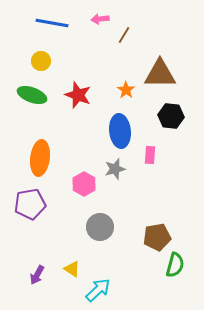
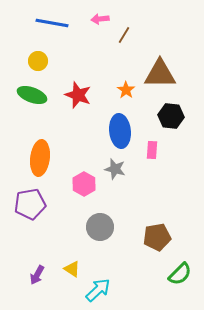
yellow circle: moved 3 px left
pink rectangle: moved 2 px right, 5 px up
gray star: rotated 30 degrees clockwise
green semicircle: moved 5 px right, 9 px down; rotated 30 degrees clockwise
